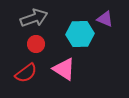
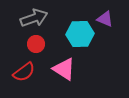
red semicircle: moved 2 px left, 1 px up
